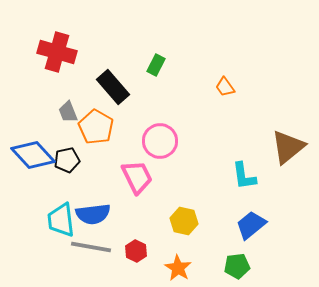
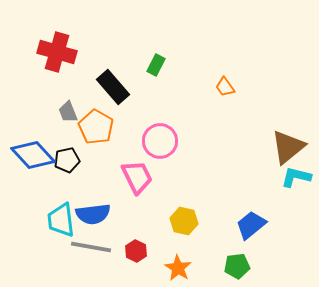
cyan L-shape: moved 52 px right, 1 px down; rotated 112 degrees clockwise
